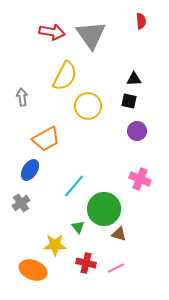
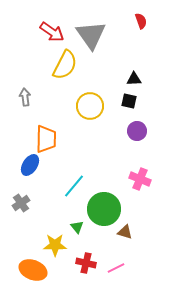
red semicircle: rotated 14 degrees counterclockwise
red arrow: rotated 25 degrees clockwise
yellow semicircle: moved 11 px up
gray arrow: moved 3 px right
yellow circle: moved 2 px right
orange trapezoid: rotated 60 degrees counterclockwise
blue ellipse: moved 5 px up
green triangle: moved 1 px left
brown triangle: moved 6 px right, 2 px up
